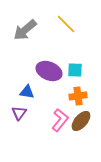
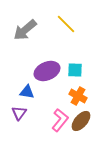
purple ellipse: moved 2 px left; rotated 45 degrees counterclockwise
orange cross: rotated 36 degrees clockwise
